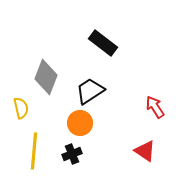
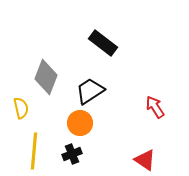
red triangle: moved 9 px down
